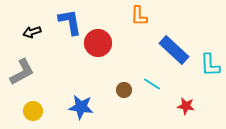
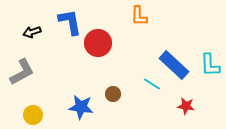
blue rectangle: moved 15 px down
brown circle: moved 11 px left, 4 px down
yellow circle: moved 4 px down
